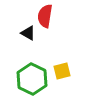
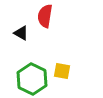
black triangle: moved 7 px left
yellow square: rotated 24 degrees clockwise
